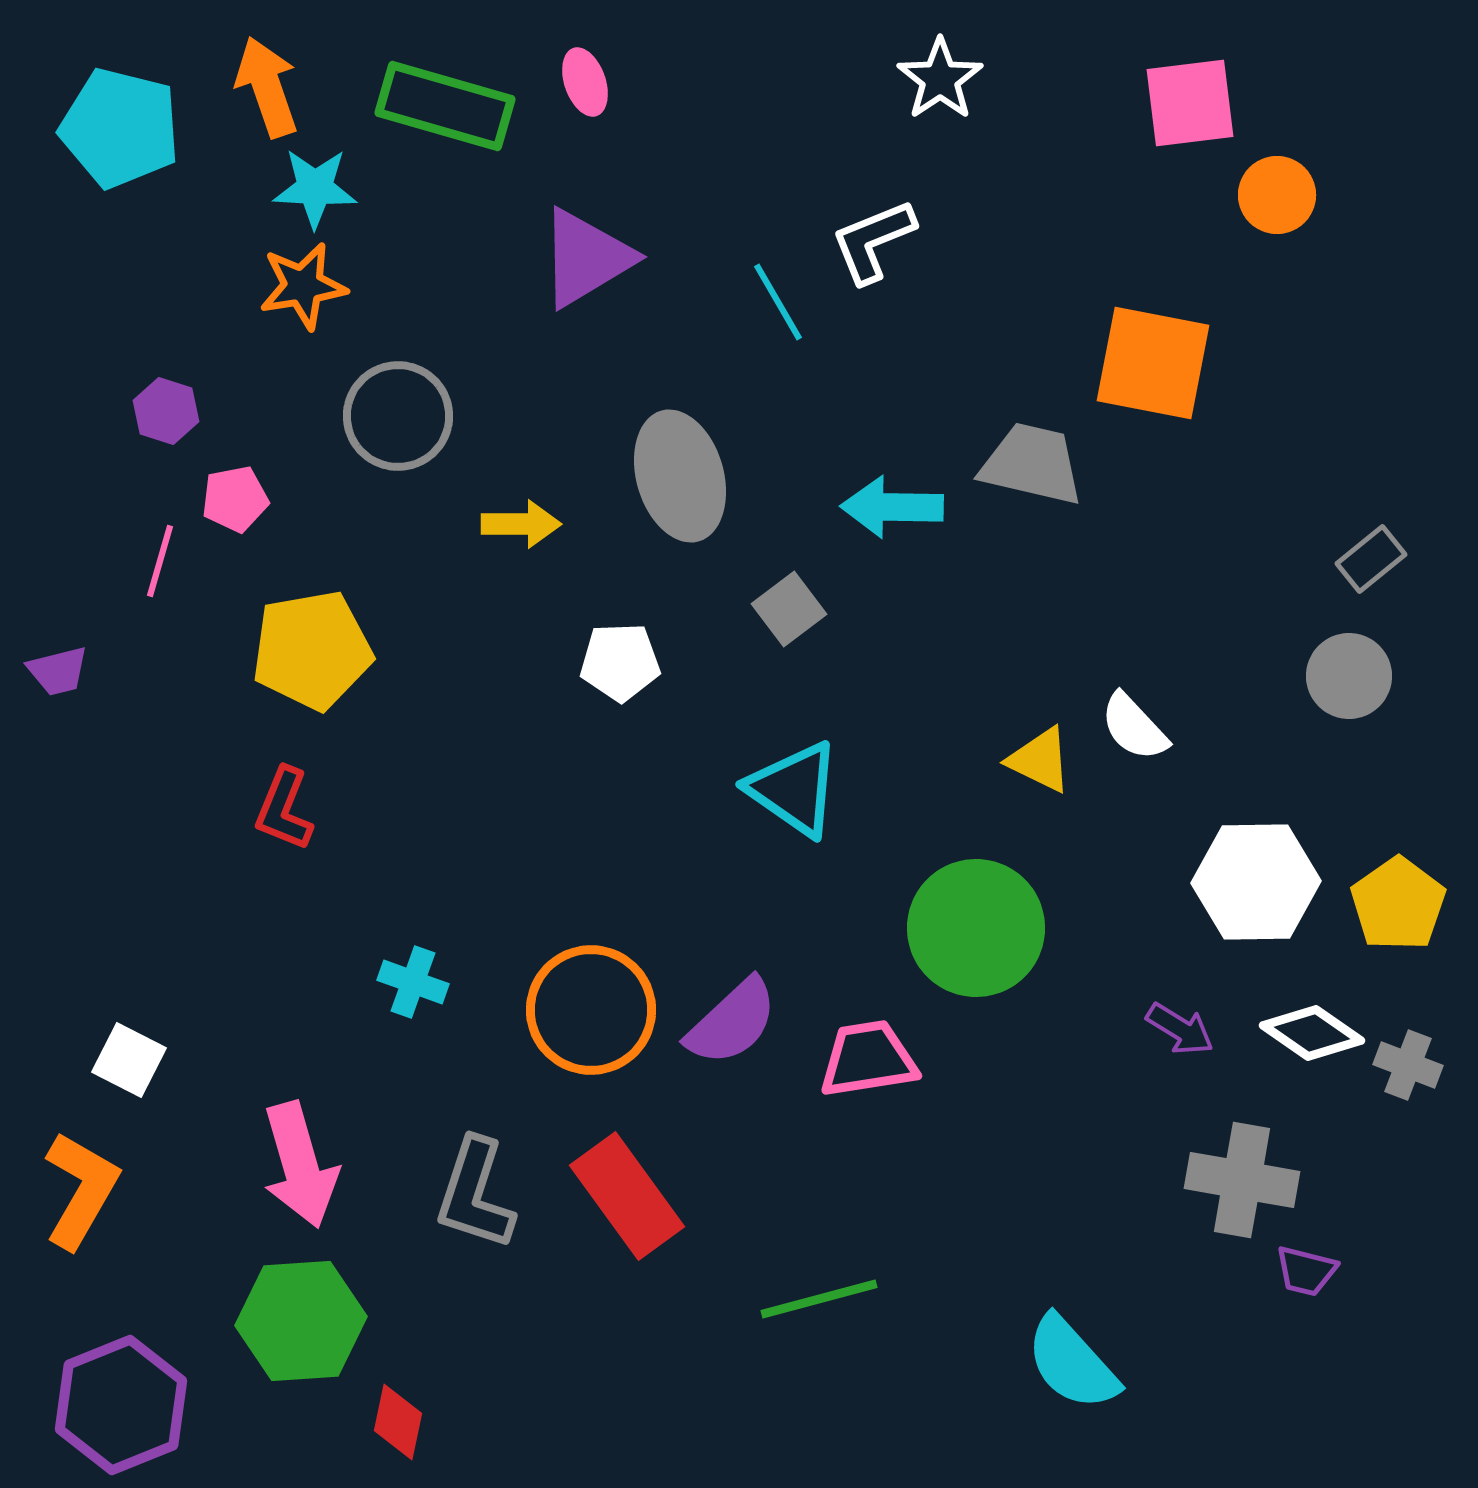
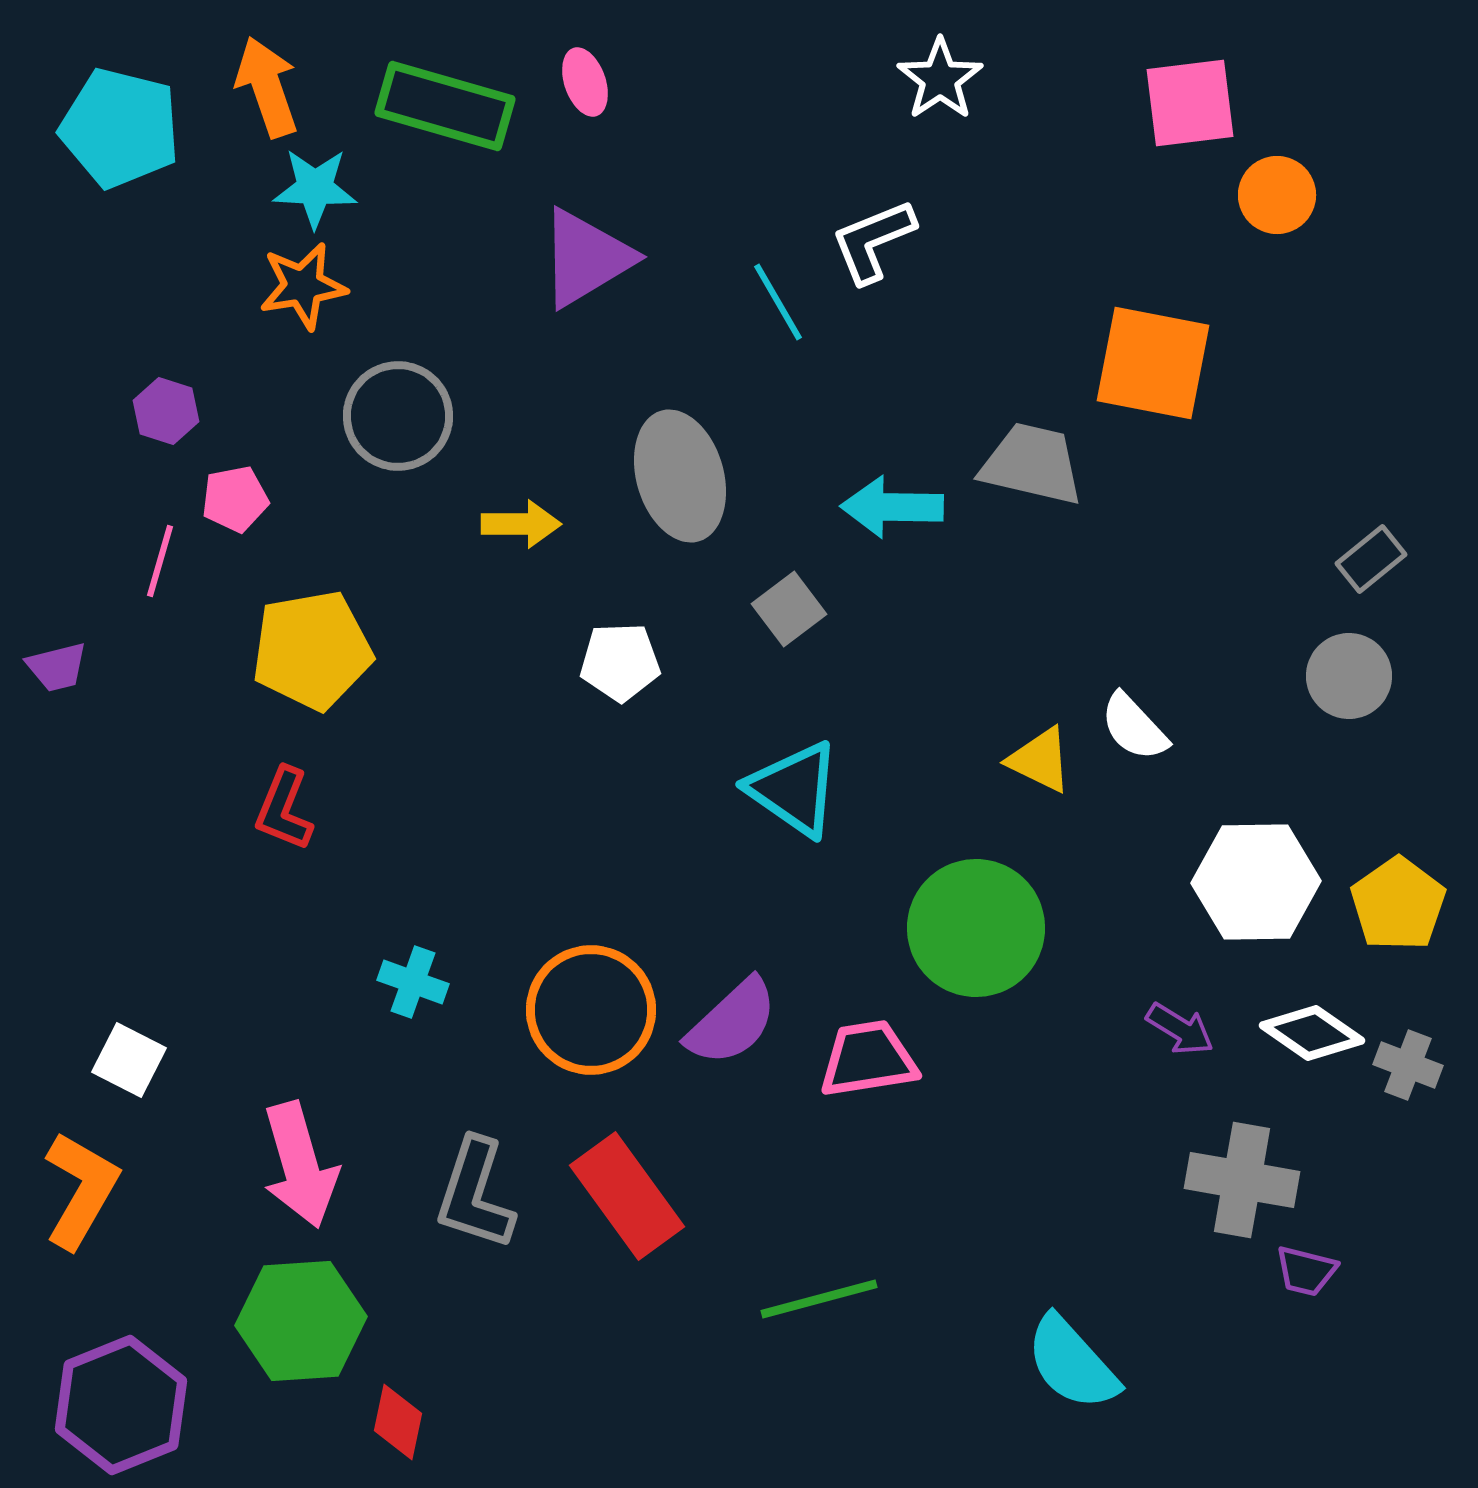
purple trapezoid at (58, 671): moved 1 px left, 4 px up
